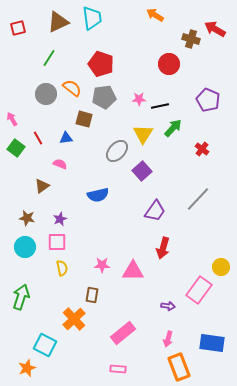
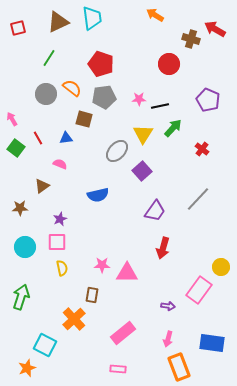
brown star at (27, 218): moved 7 px left, 10 px up; rotated 14 degrees counterclockwise
pink triangle at (133, 271): moved 6 px left, 2 px down
